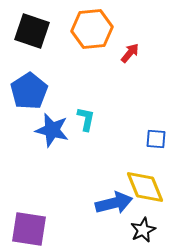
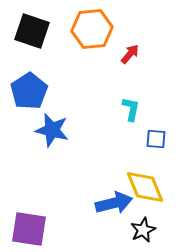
red arrow: moved 1 px down
cyan L-shape: moved 45 px right, 10 px up
